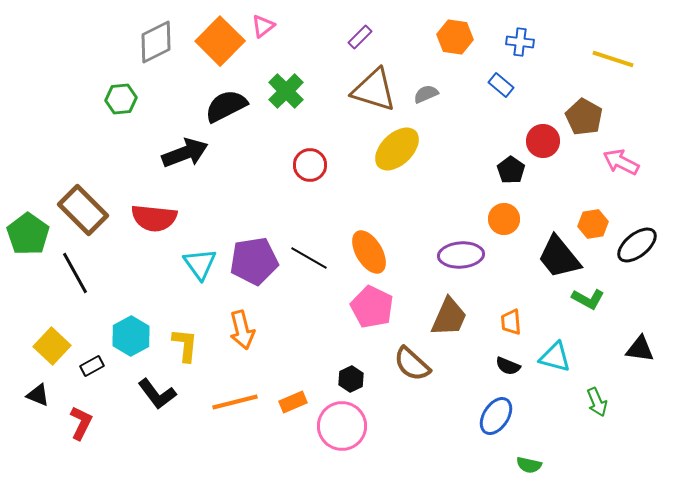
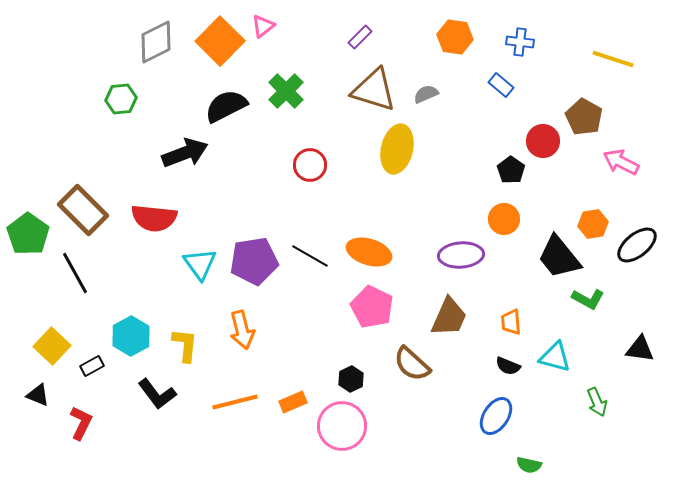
yellow ellipse at (397, 149): rotated 33 degrees counterclockwise
orange ellipse at (369, 252): rotated 42 degrees counterclockwise
black line at (309, 258): moved 1 px right, 2 px up
